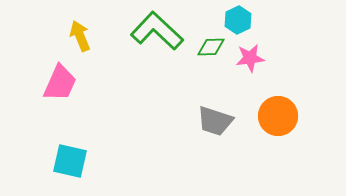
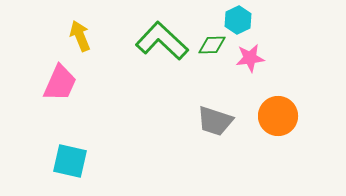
green L-shape: moved 5 px right, 10 px down
green diamond: moved 1 px right, 2 px up
